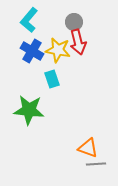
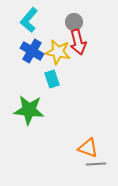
yellow star: moved 2 px down
